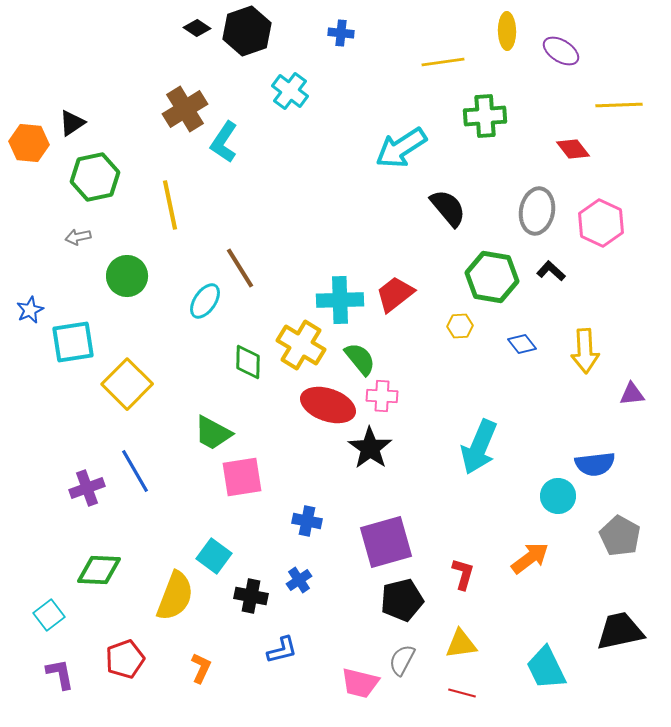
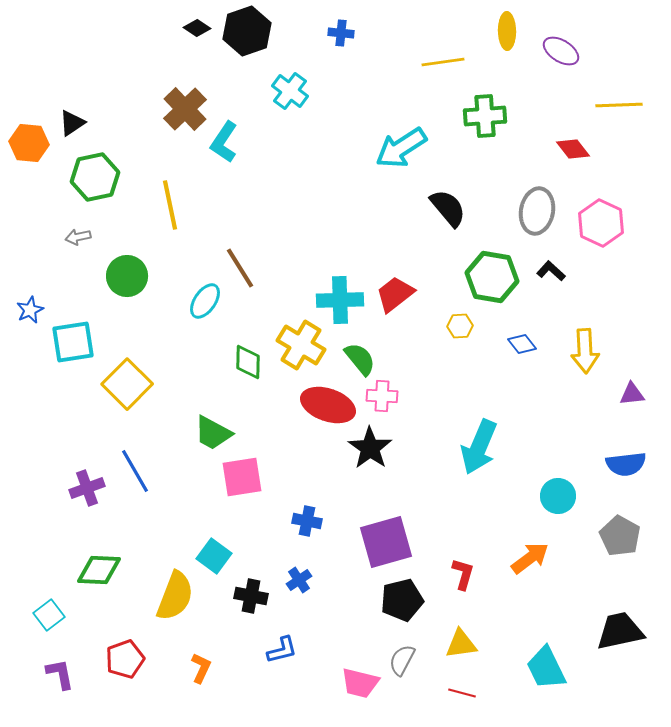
brown cross at (185, 109): rotated 12 degrees counterclockwise
blue semicircle at (595, 464): moved 31 px right
